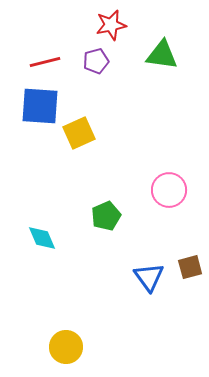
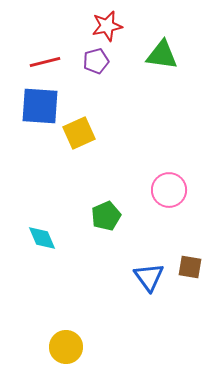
red star: moved 4 px left, 1 px down
brown square: rotated 25 degrees clockwise
